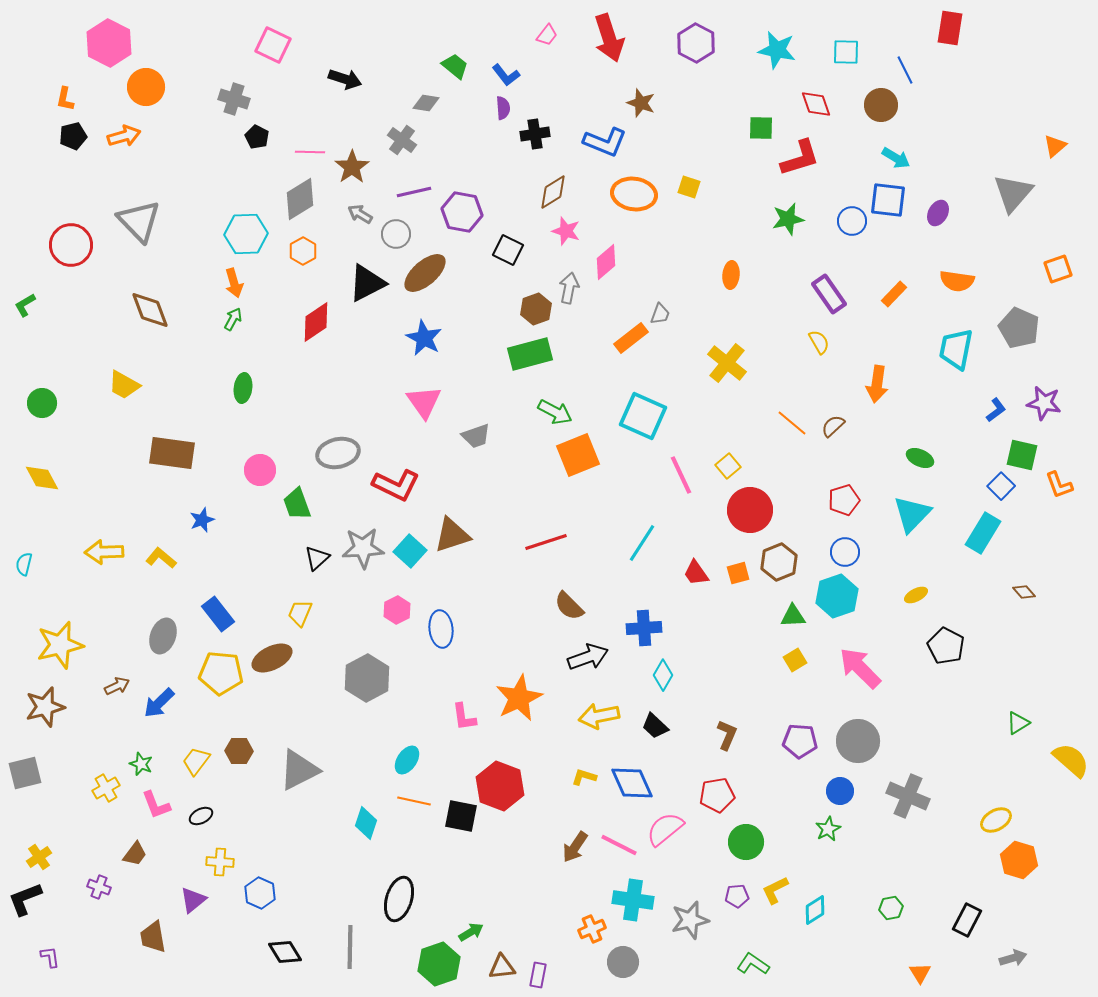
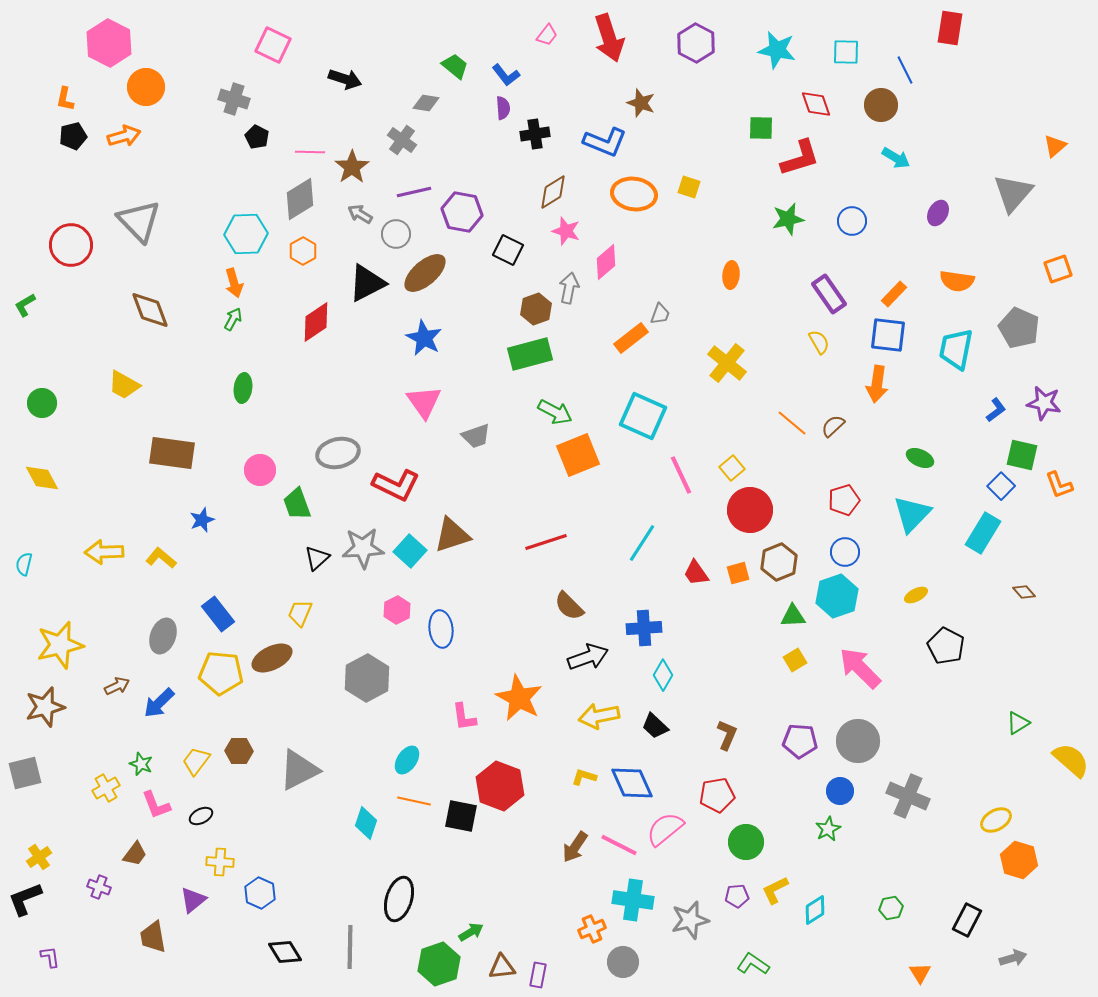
blue square at (888, 200): moved 135 px down
yellow square at (728, 466): moved 4 px right, 2 px down
orange star at (519, 698): rotated 18 degrees counterclockwise
